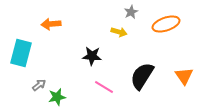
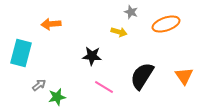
gray star: rotated 24 degrees counterclockwise
